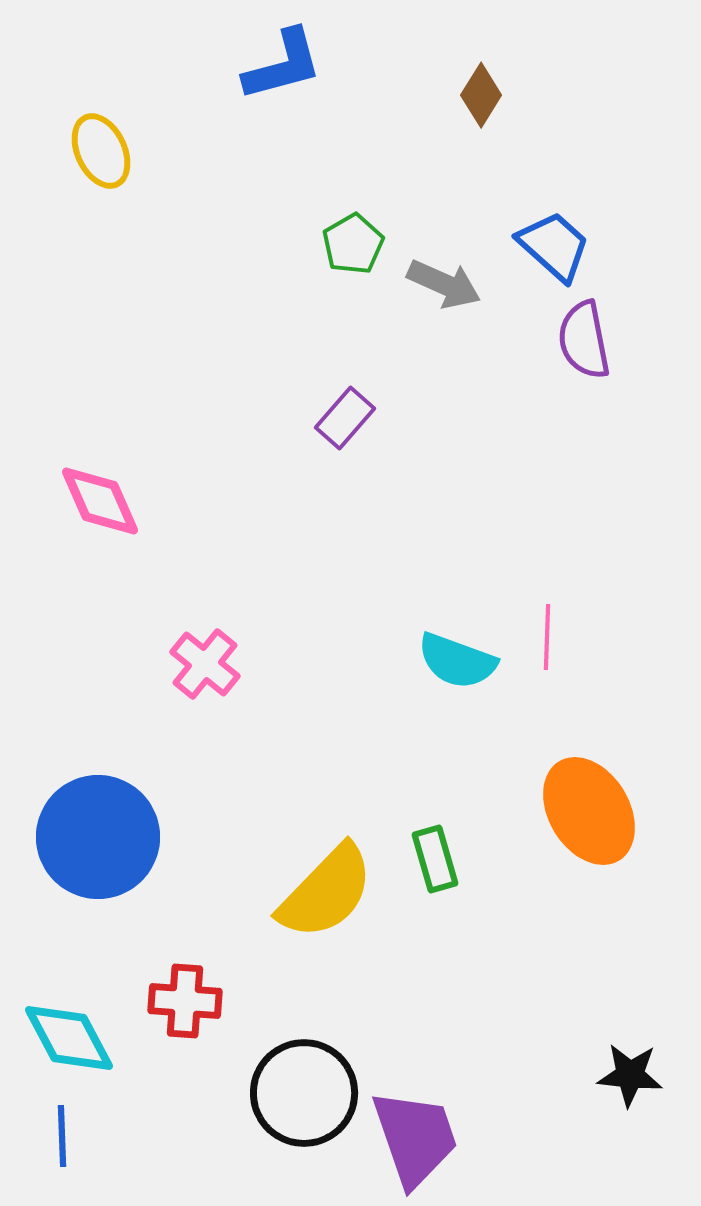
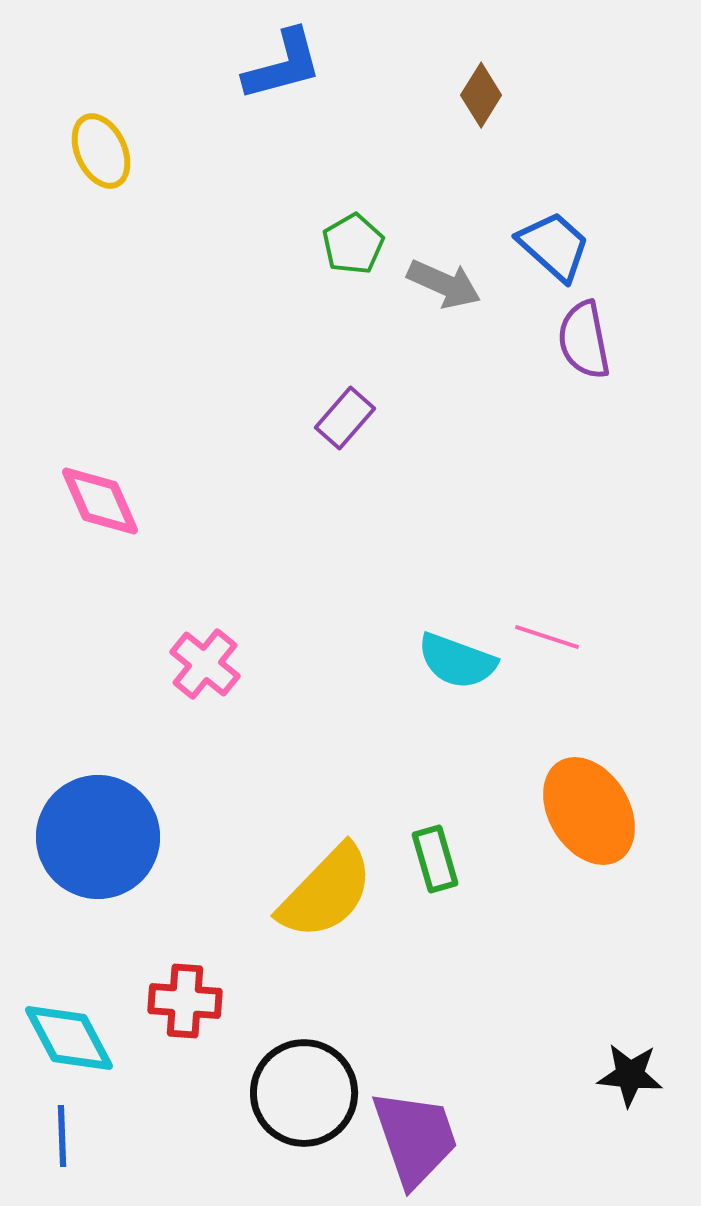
pink line: rotated 74 degrees counterclockwise
